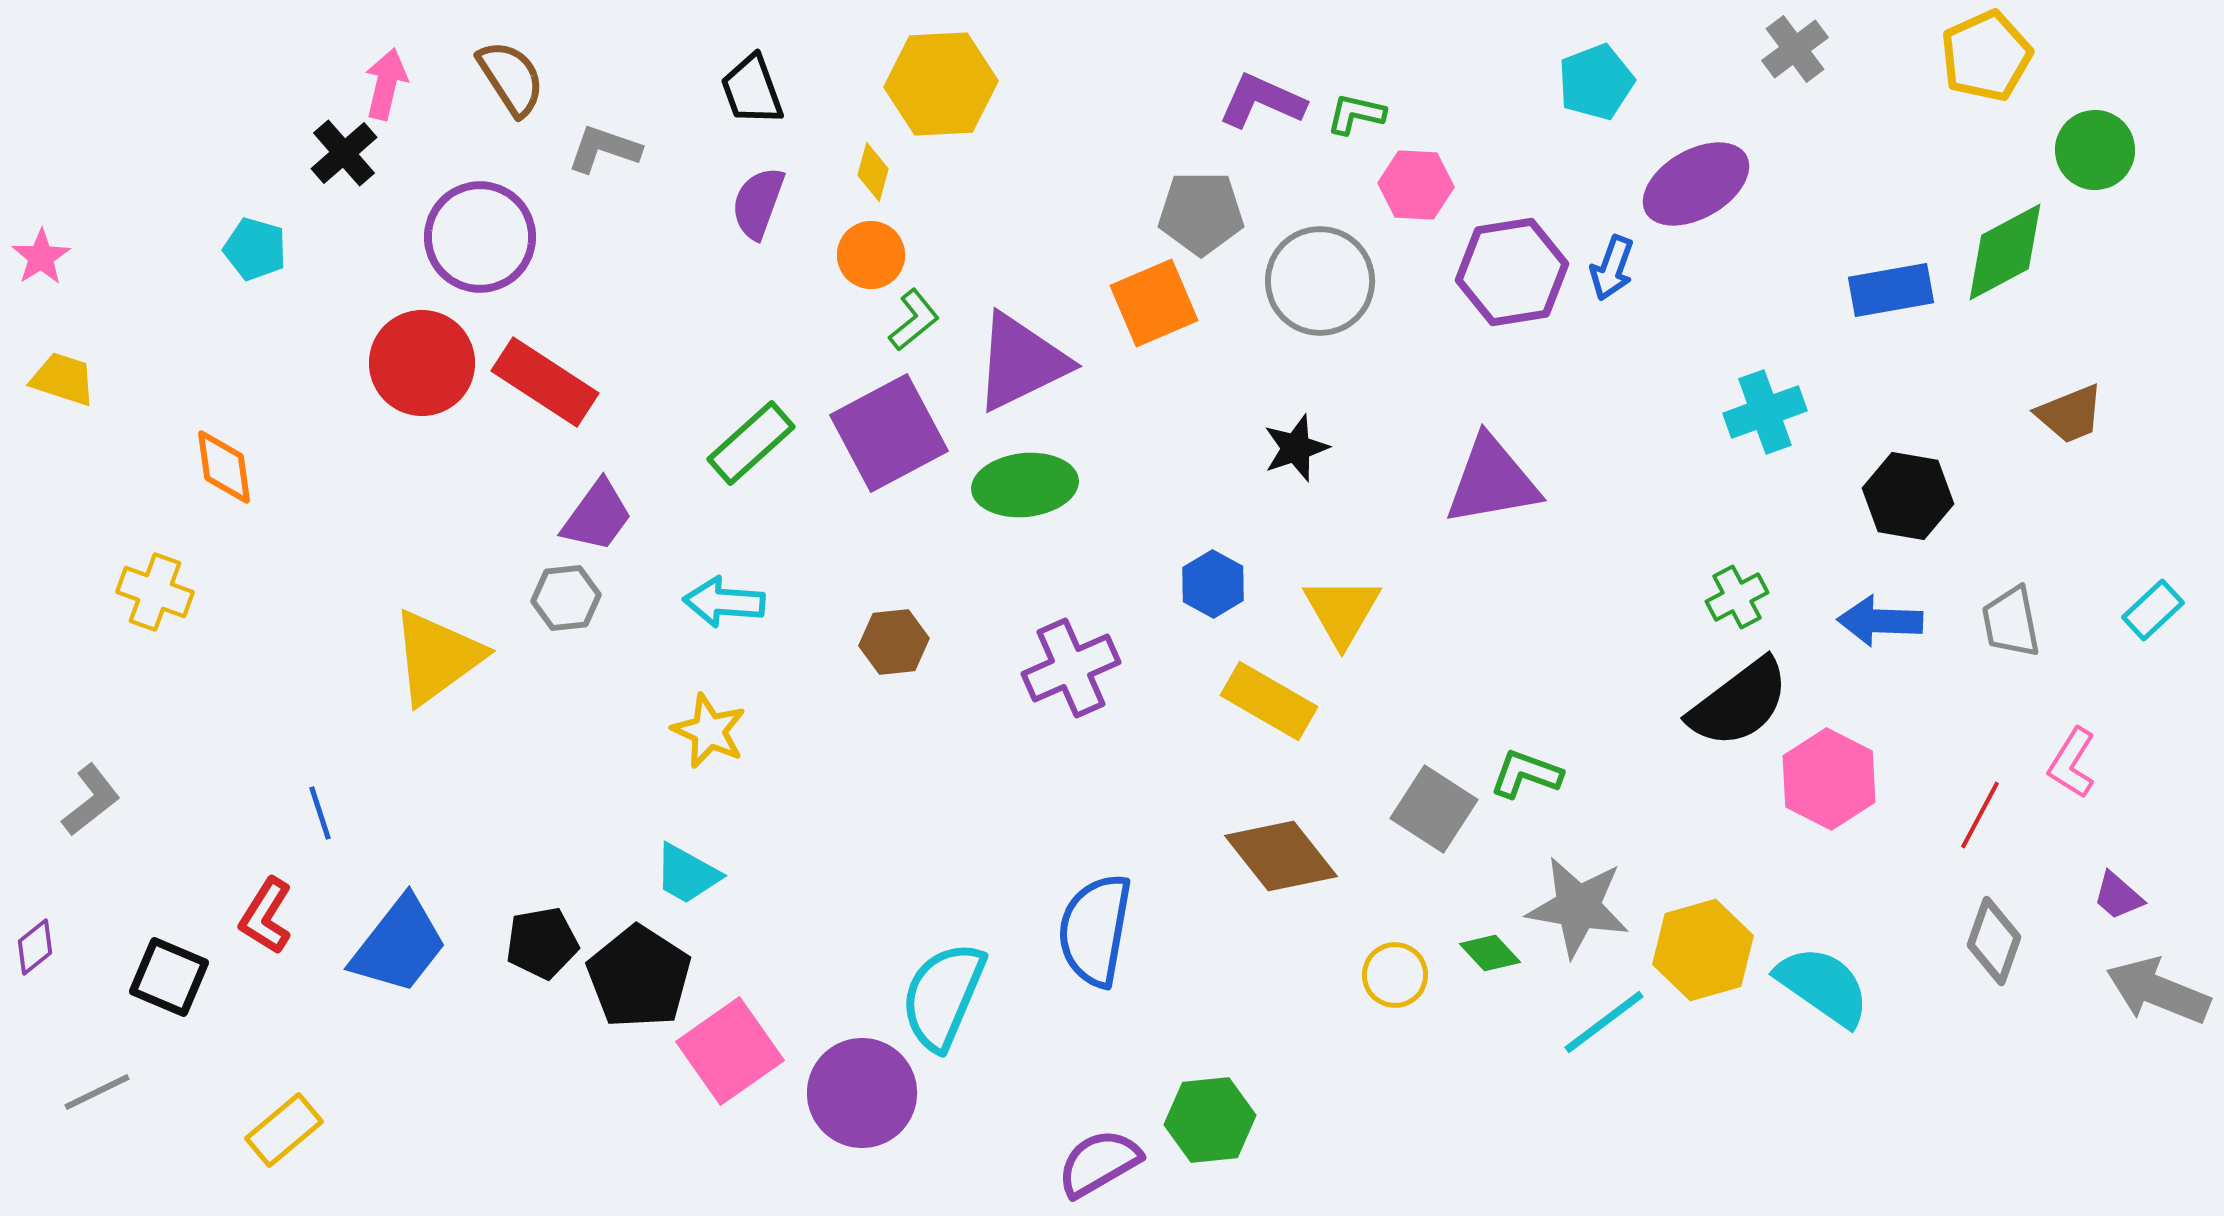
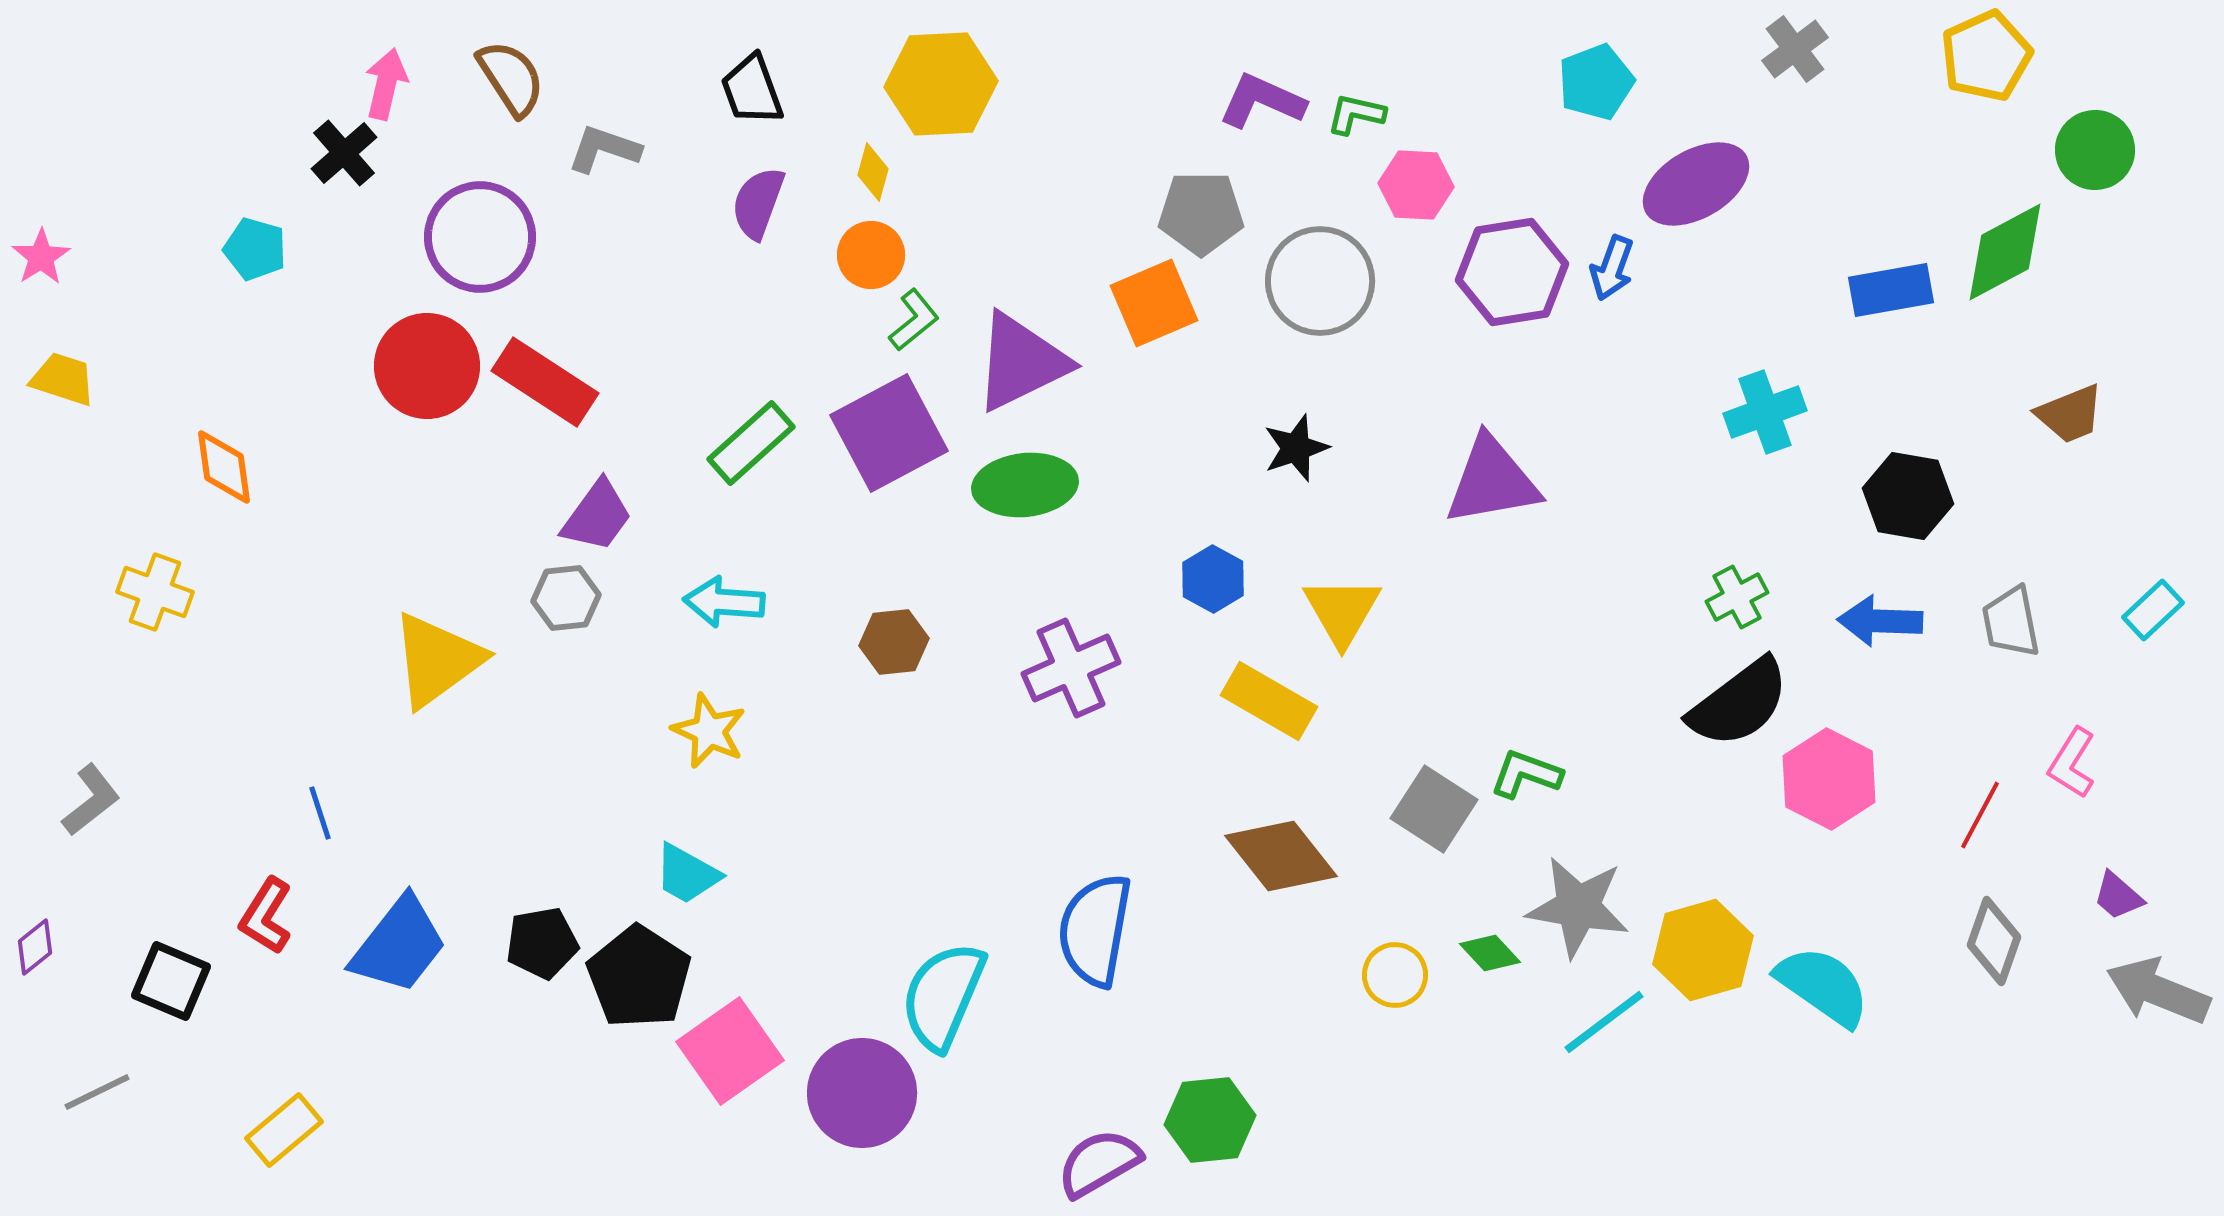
red circle at (422, 363): moved 5 px right, 3 px down
blue hexagon at (1213, 584): moved 5 px up
yellow triangle at (437, 657): moved 3 px down
black square at (169, 977): moved 2 px right, 4 px down
